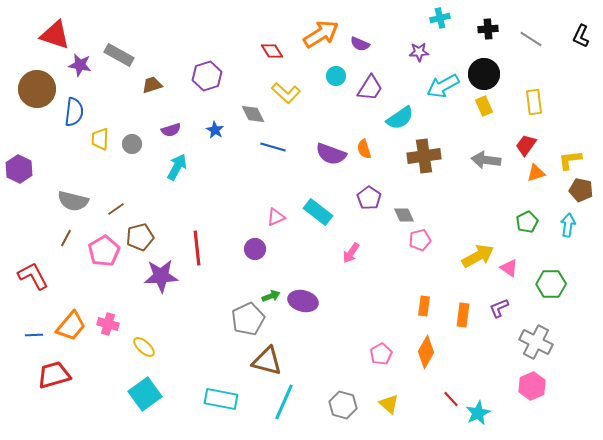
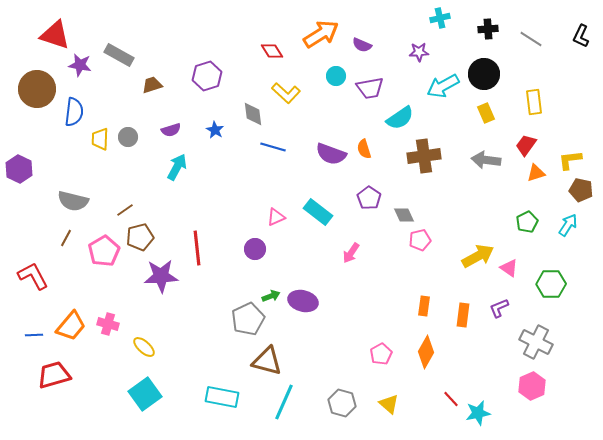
purple semicircle at (360, 44): moved 2 px right, 1 px down
purple trapezoid at (370, 88): rotated 48 degrees clockwise
yellow rectangle at (484, 106): moved 2 px right, 7 px down
gray diamond at (253, 114): rotated 20 degrees clockwise
gray circle at (132, 144): moved 4 px left, 7 px up
brown line at (116, 209): moved 9 px right, 1 px down
cyan arrow at (568, 225): rotated 25 degrees clockwise
cyan rectangle at (221, 399): moved 1 px right, 2 px up
gray hexagon at (343, 405): moved 1 px left, 2 px up
cyan star at (478, 413): rotated 15 degrees clockwise
